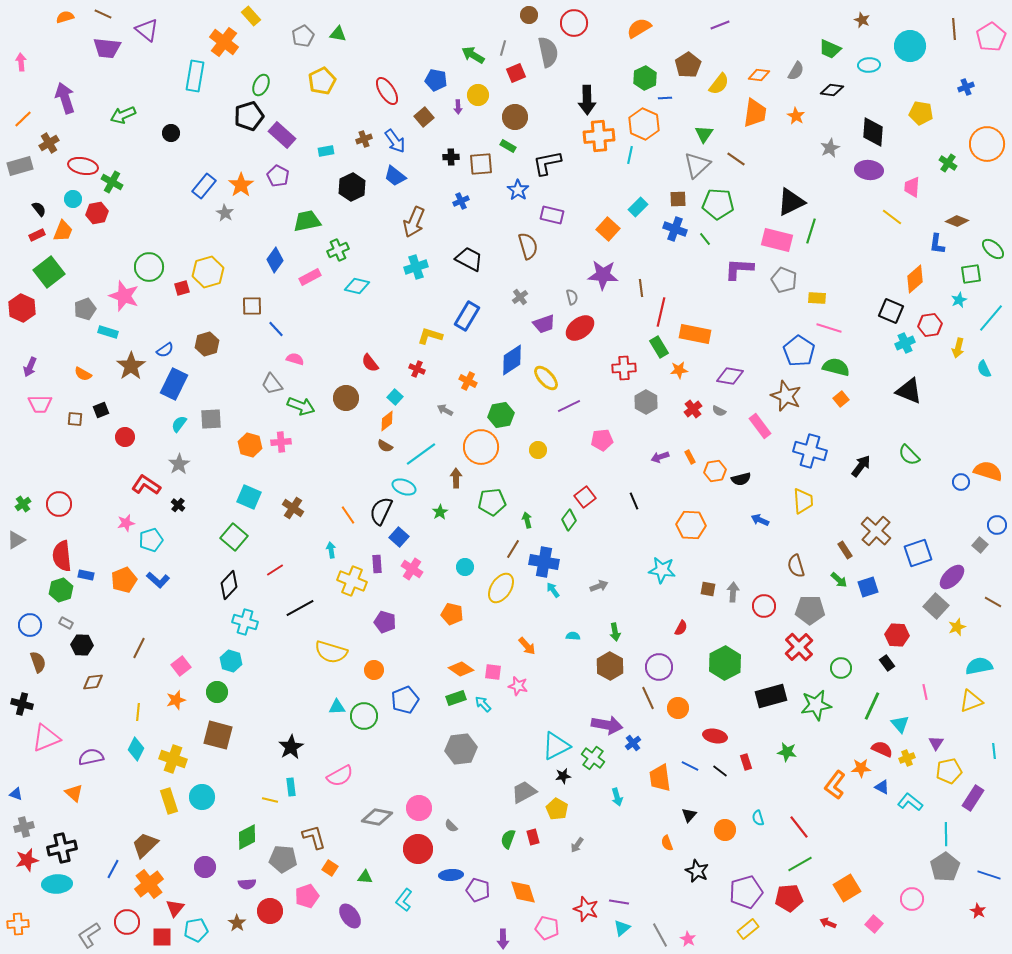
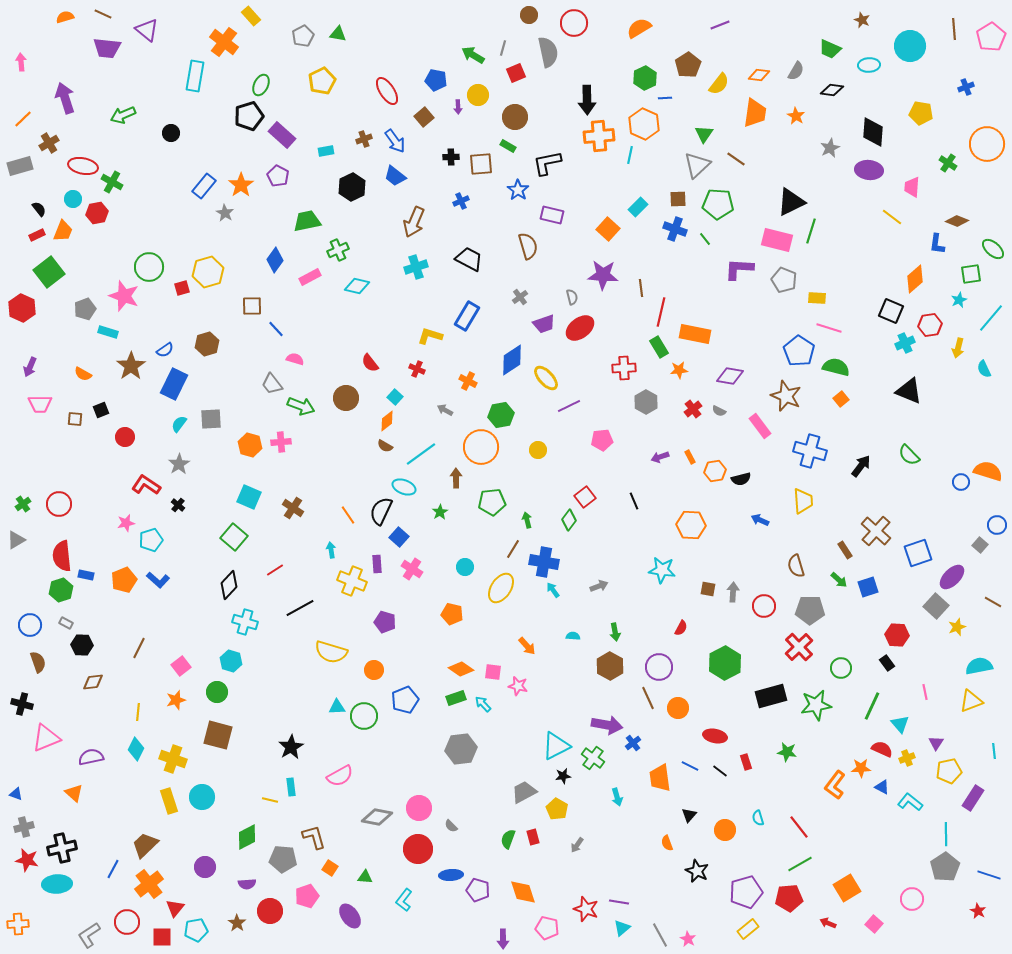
red star at (27, 860): rotated 25 degrees clockwise
